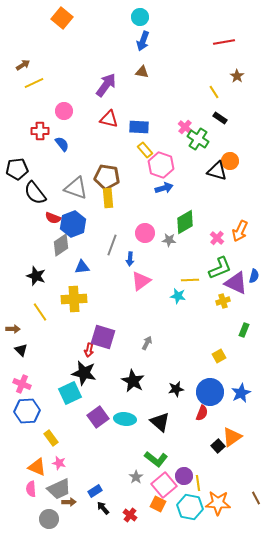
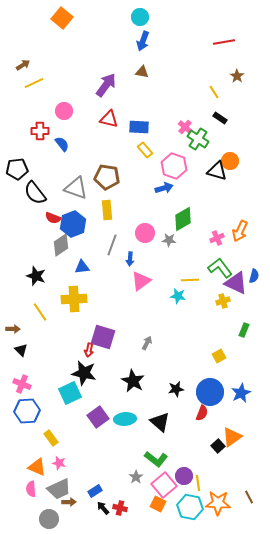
pink hexagon at (161, 165): moved 13 px right, 1 px down
yellow rectangle at (108, 198): moved 1 px left, 12 px down
green diamond at (185, 222): moved 2 px left, 3 px up
pink cross at (217, 238): rotated 24 degrees clockwise
green L-shape at (220, 268): rotated 105 degrees counterclockwise
cyan ellipse at (125, 419): rotated 10 degrees counterclockwise
brown line at (256, 498): moved 7 px left, 1 px up
red cross at (130, 515): moved 10 px left, 7 px up; rotated 24 degrees counterclockwise
